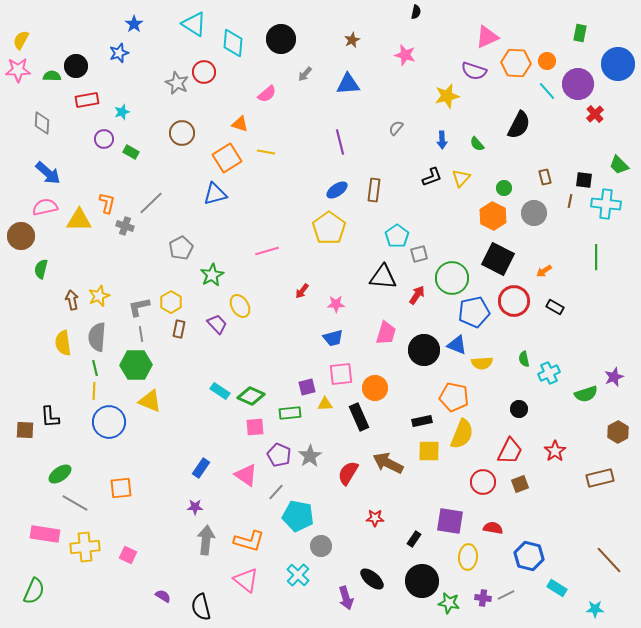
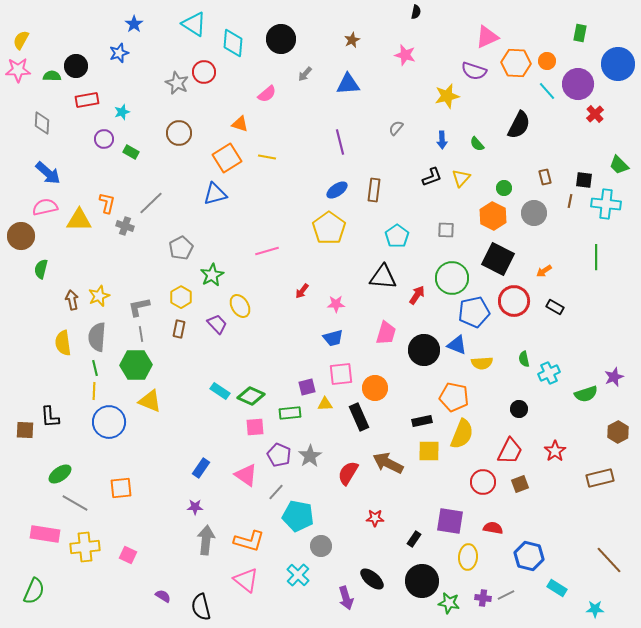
brown circle at (182, 133): moved 3 px left
yellow line at (266, 152): moved 1 px right, 5 px down
gray square at (419, 254): moved 27 px right, 24 px up; rotated 18 degrees clockwise
yellow hexagon at (171, 302): moved 10 px right, 5 px up
